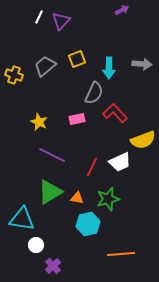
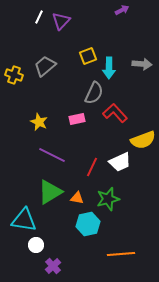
yellow square: moved 11 px right, 3 px up
cyan triangle: moved 2 px right, 1 px down
